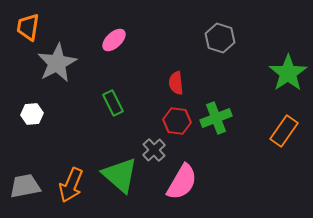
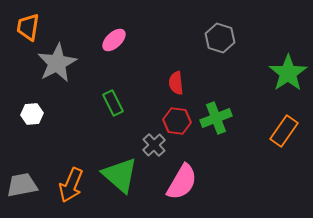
gray cross: moved 5 px up
gray trapezoid: moved 3 px left, 1 px up
